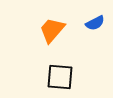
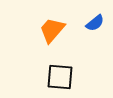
blue semicircle: rotated 12 degrees counterclockwise
